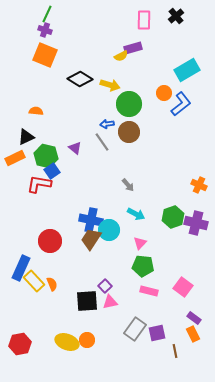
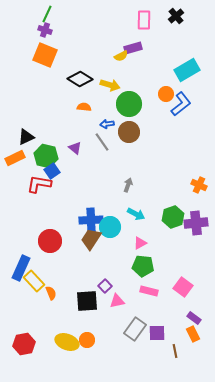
orange circle at (164, 93): moved 2 px right, 1 px down
orange semicircle at (36, 111): moved 48 px right, 4 px up
gray arrow at (128, 185): rotated 120 degrees counterclockwise
blue cross at (91, 220): rotated 15 degrees counterclockwise
purple cross at (196, 223): rotated 20 degrees counterclockwise
cyan circle at (109, 230): moved 1 px right, 3 px up
pink triangle at (140, 243): rotated 16 degrees clockwise
orange semicircle at (52, 284): moved 1 px left, 9 px down
pink triangle at (110, 302): moved 7 px right, 1 px up
purple square at (157, 333): rotated 12 degrees clockwise
red hexagon at (20, 344): moved 4 px right
